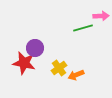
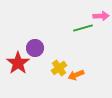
red star: moved 6 px left; rotated 25 degrees clockwise
